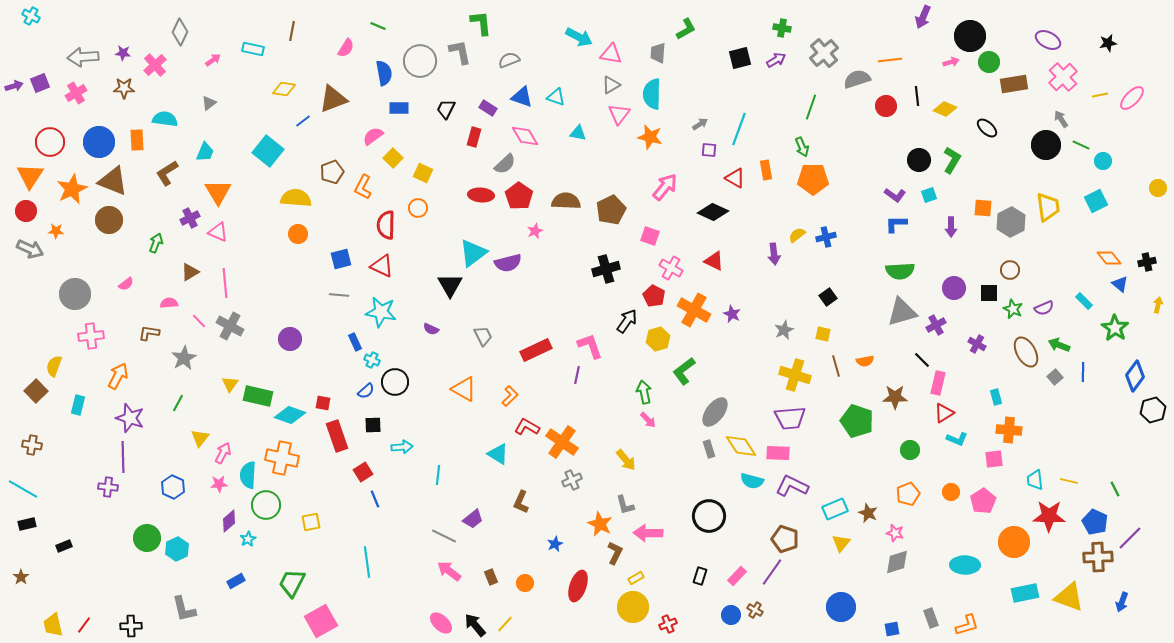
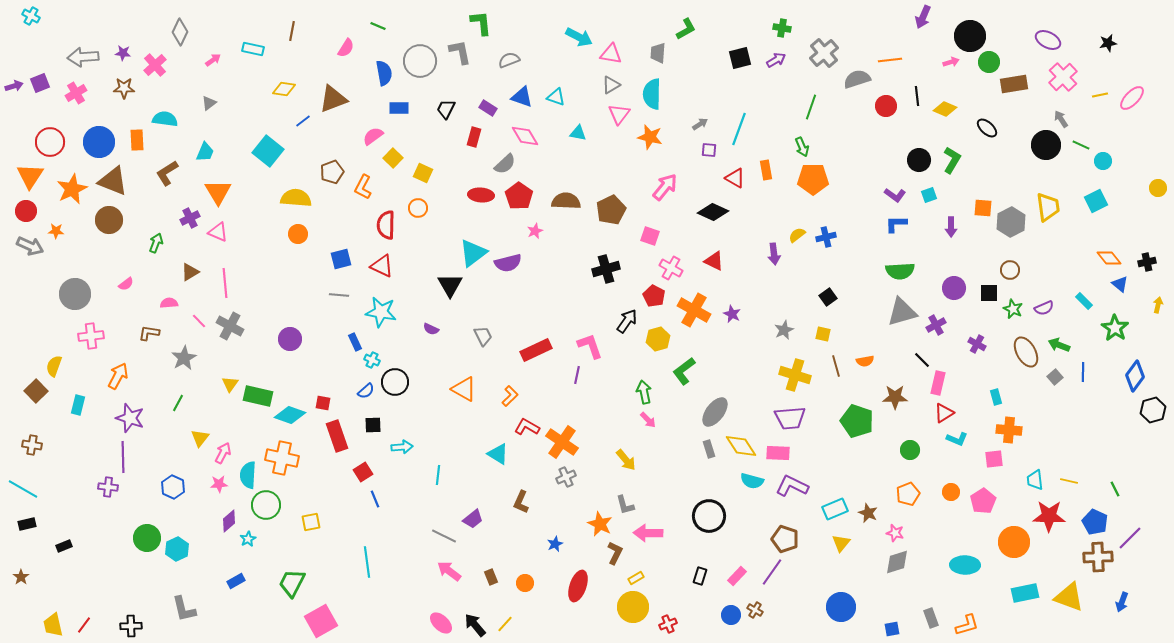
gray arrow at (30, 249): moved 3 px up
gray cross at (572, 480): moved 6 px left, 3 px up
